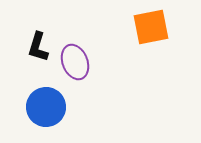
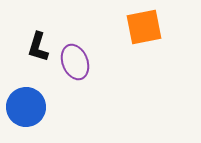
orange square: moved 7 px left
blue circle: moved 20 px left
